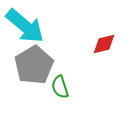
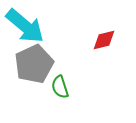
red diamond: moved 4 px up
gray pentagon: moved 1 px up; rotated 6 degrees clockwise
